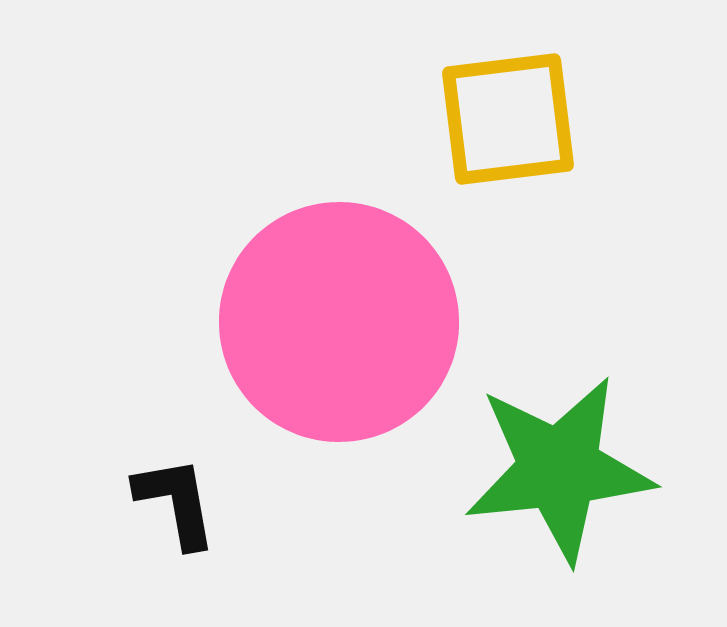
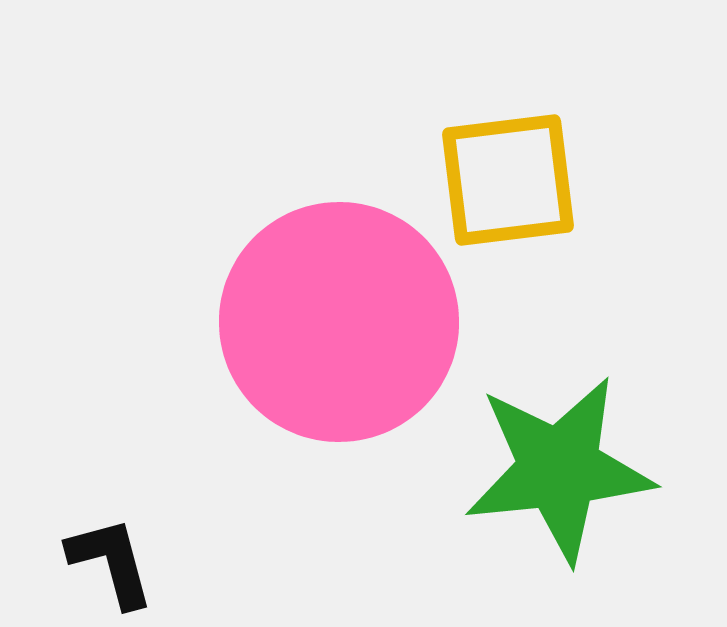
yellow square: moved 61 px down
black L-shape: moved 65 px left, 60 px down; rotated 5 degrees counterclockwise
